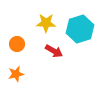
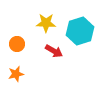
cyan hexagon: moved 2 px down
